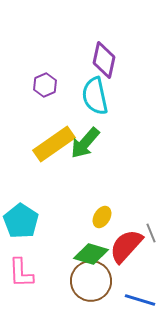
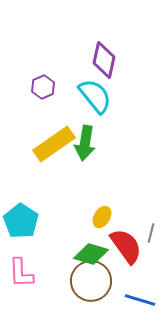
purple hexagon: moved 2 px left, 2 px down
cyan semicircle: rotated 153 degrees clockwise
green arrow: rotated 32 degrees counterclockwise
gray line: rotated 36 degrees clockwise
red semicircle: rotated 102 degrees clockwise
